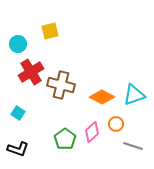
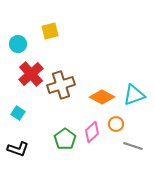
red cross: moved 2 px down; rotated 10 degrees counterclockwise
brown cross: rotated 32 degrees counterclockwise
